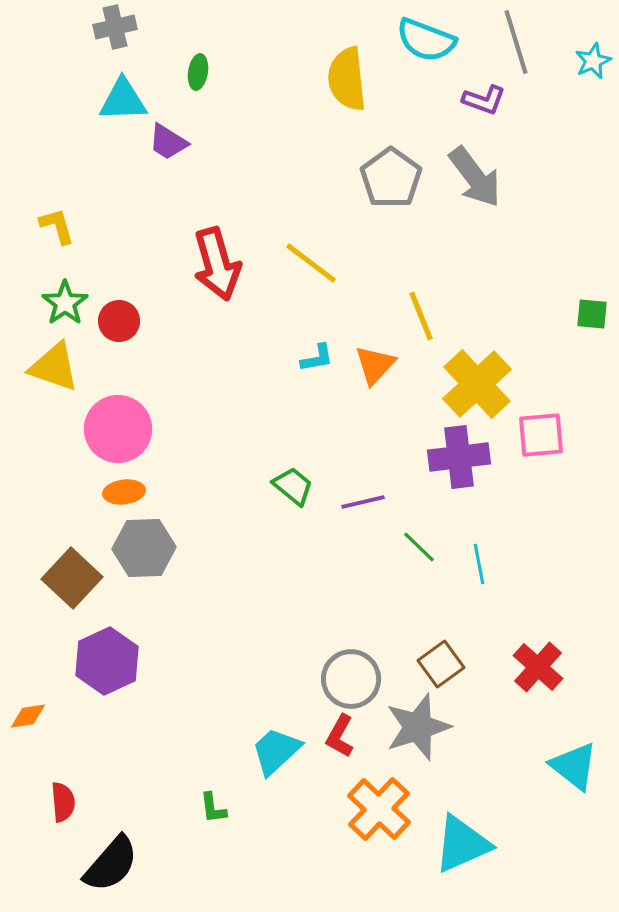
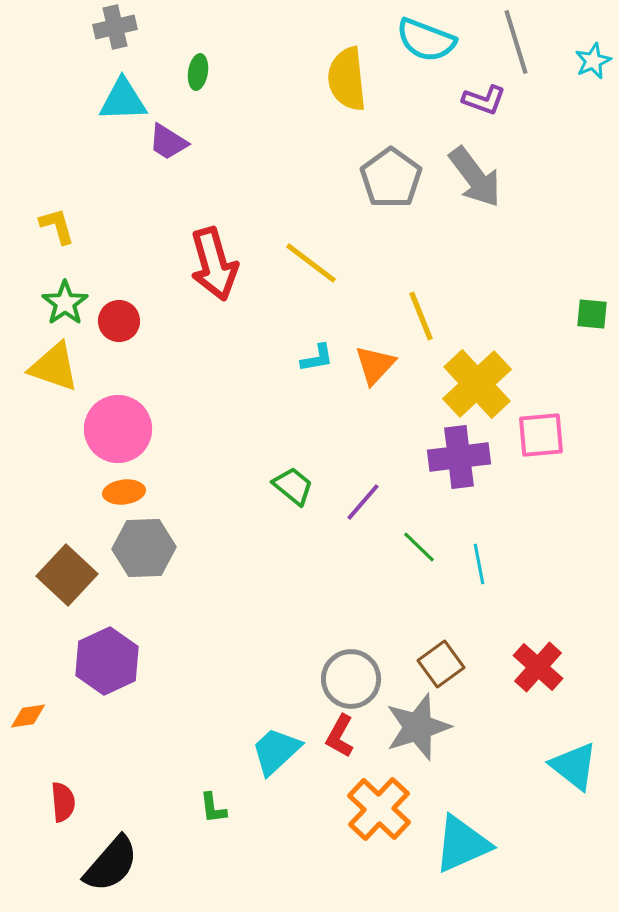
red arrow at (217, 264): moved 3 px left
purple line at (363, 502): rotated 36 degrees counterclockwise
brown square at (72, 578): moved 5 px left, 3 px up
